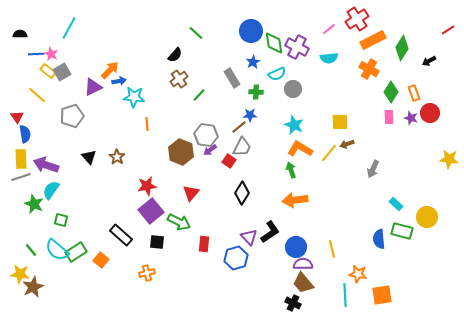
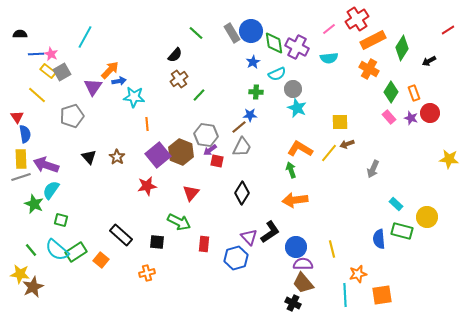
cyan line at (69, 28): moved 16 px right, 9 px down
gray rectangle at (232, 78): moved 45 px up
purple triangle at (93, 87): rotated 30 degrees counterclockwise
pink rectangle at (389, 117): rotated 40 degrees counterclockwise
cyan star at (294, 125): moved 3 px right, 17 px up
red square at (229, 161): moved 12 px left; rotated 24 degrees counterclockwise
purple square at (151, 211): moved 7 px right, 56 px up
orange star at (358, 274): rotated 24 degrees counterclockwise
